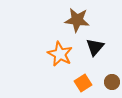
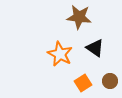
brown star: moved 2 px right, 3 px up
black triangle: moved 1 px down; rotated 36 degrees counterclockwise
brown circle: moved 2 px left, 1 px up
